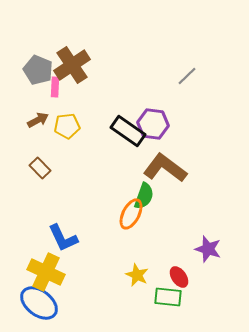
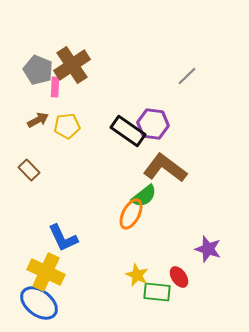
brown rectangle: moved 11 px left, 2 px down
green semicircle: rotated 32 degrees clockwise
green rectangle: moved 11 px left, 5 px up
